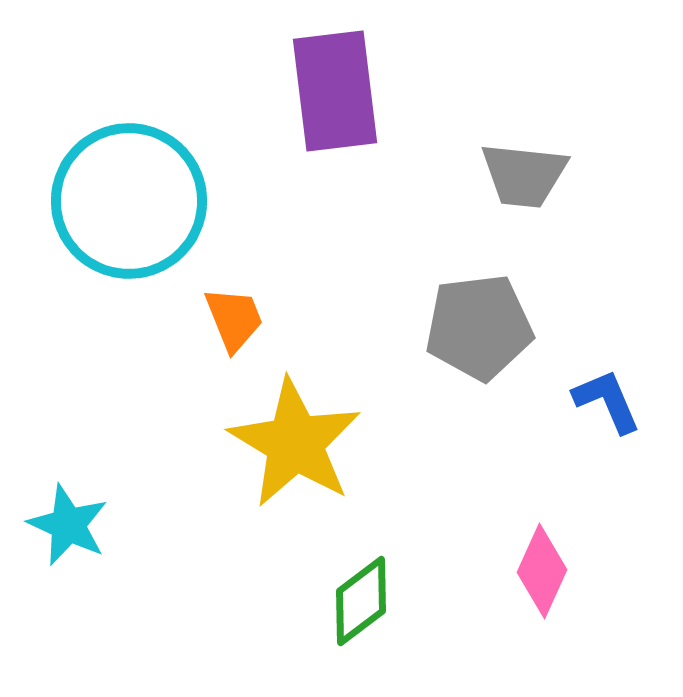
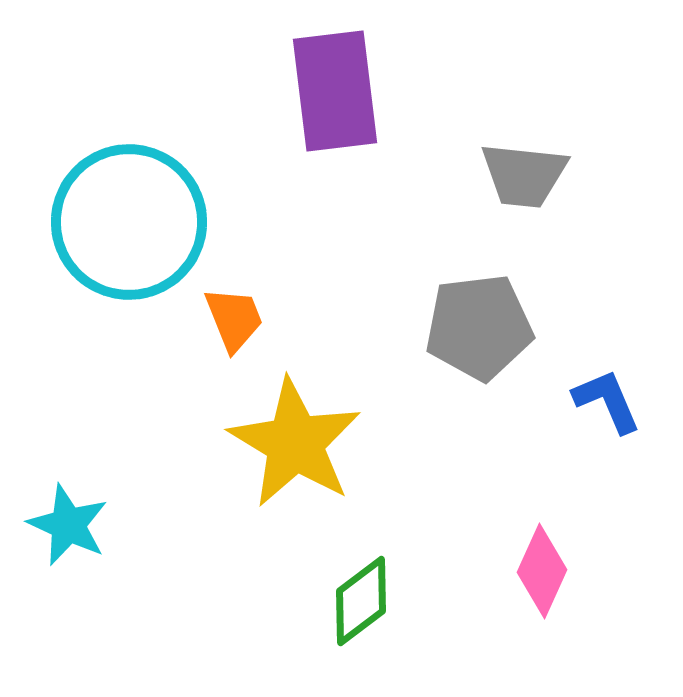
cyan circle: moved 21 px down
